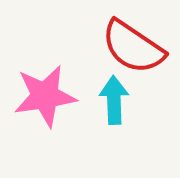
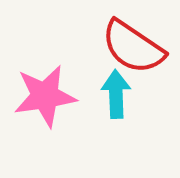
cyan arrow: moved 2 px right, 6 px up
